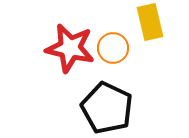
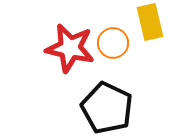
orange circle: moved 5 px up
